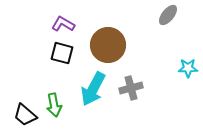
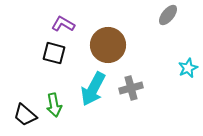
black square: moved 8 px left
cyan star: rotated 24 degrees counterclockwise
